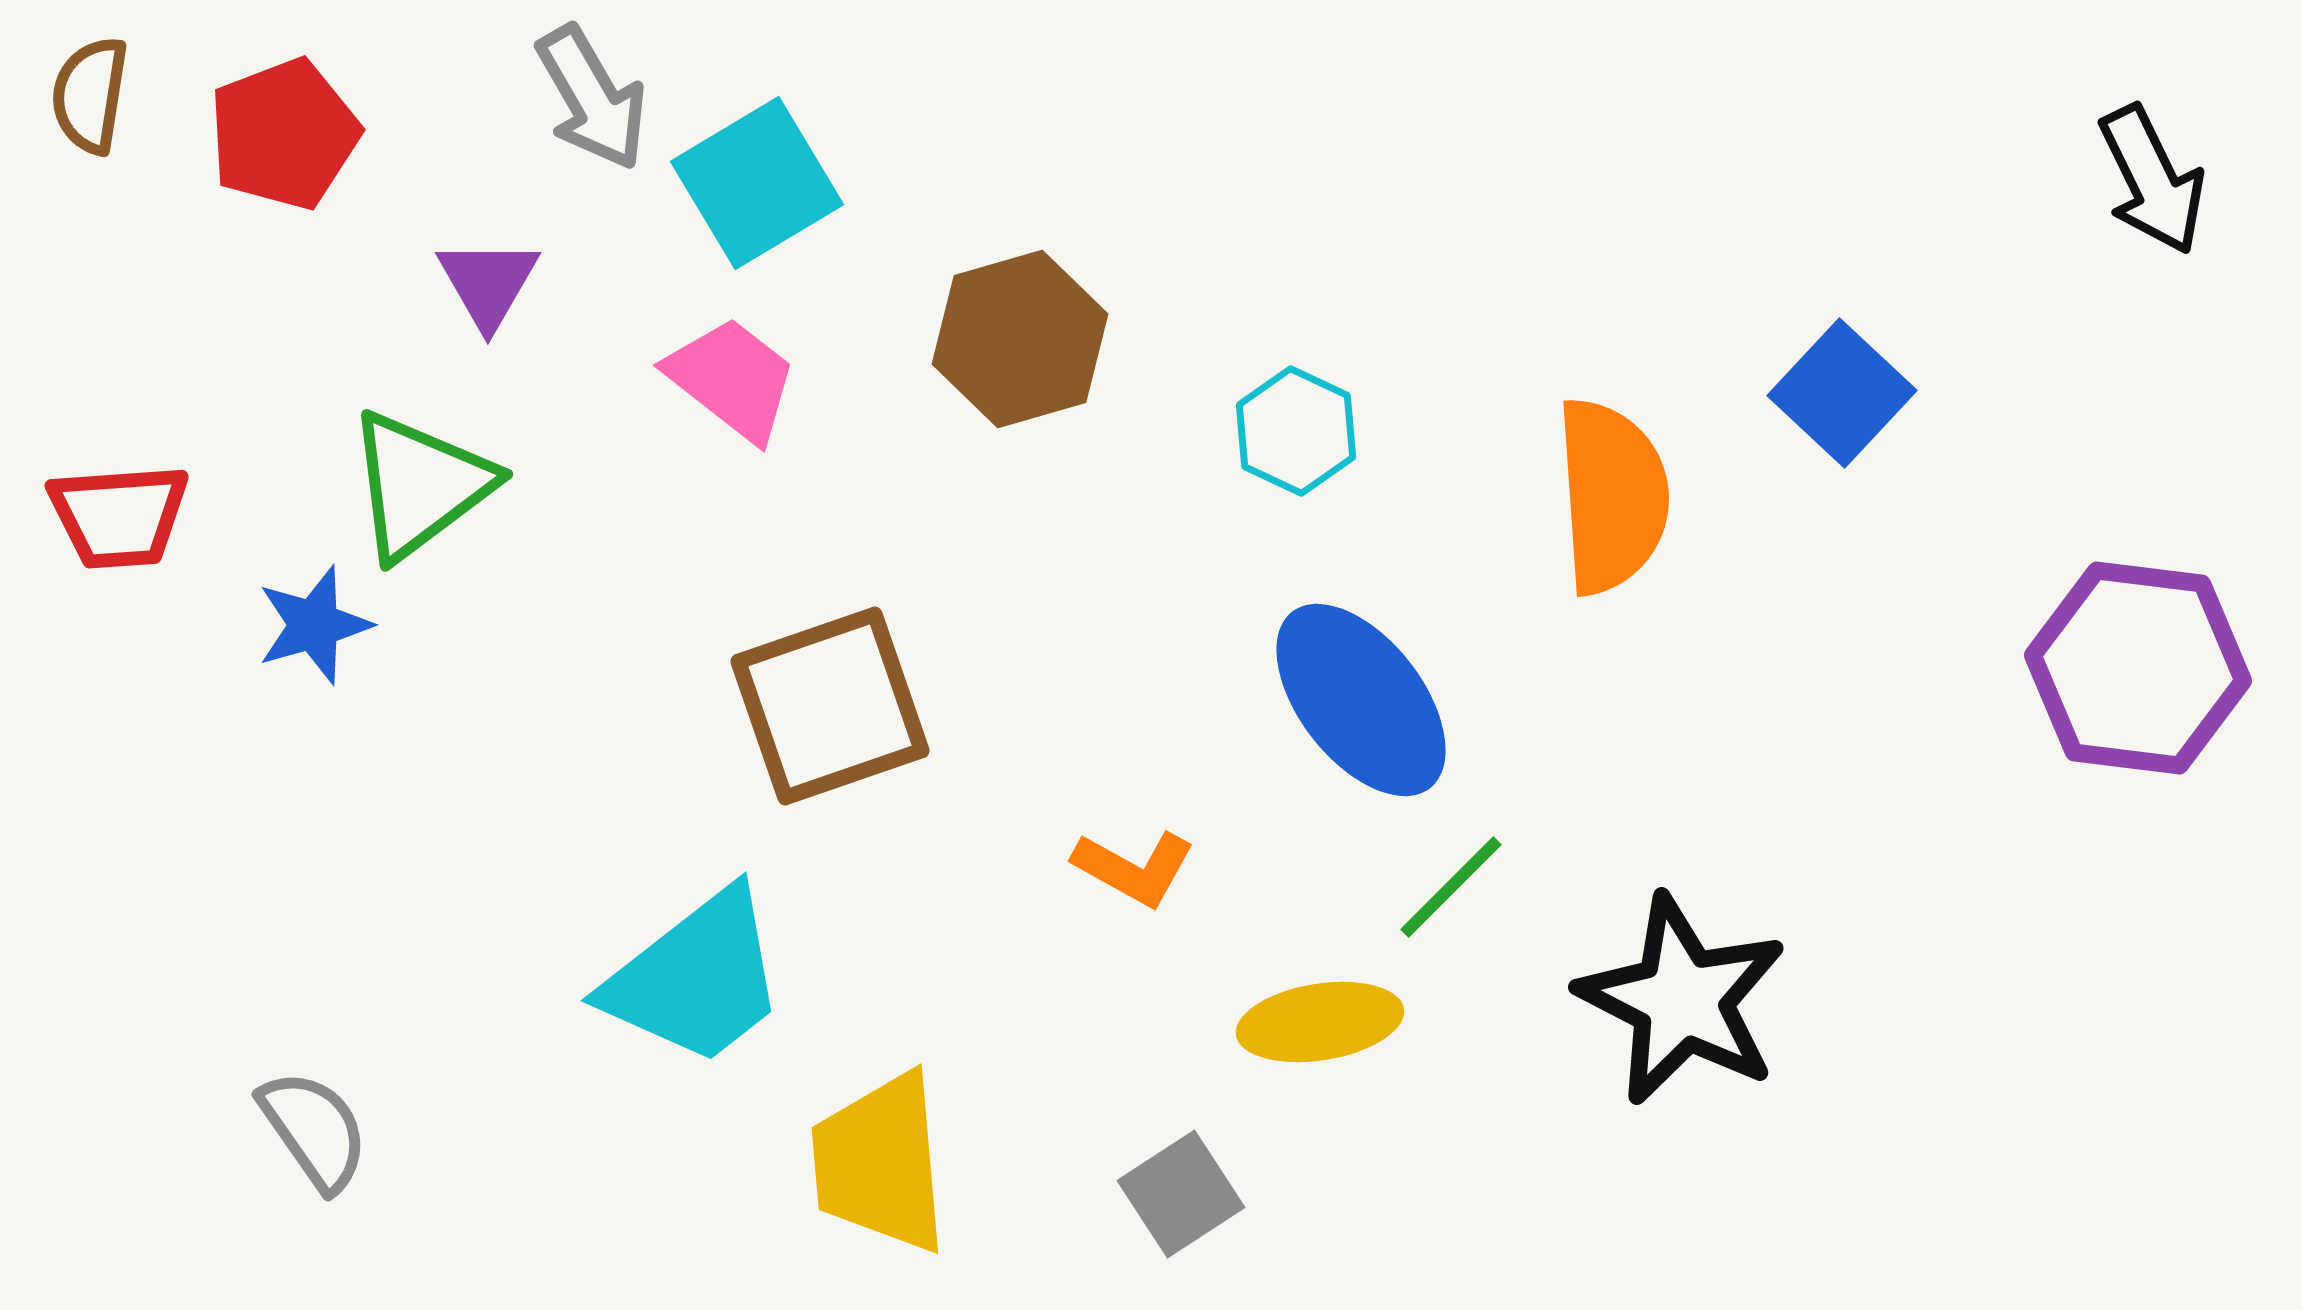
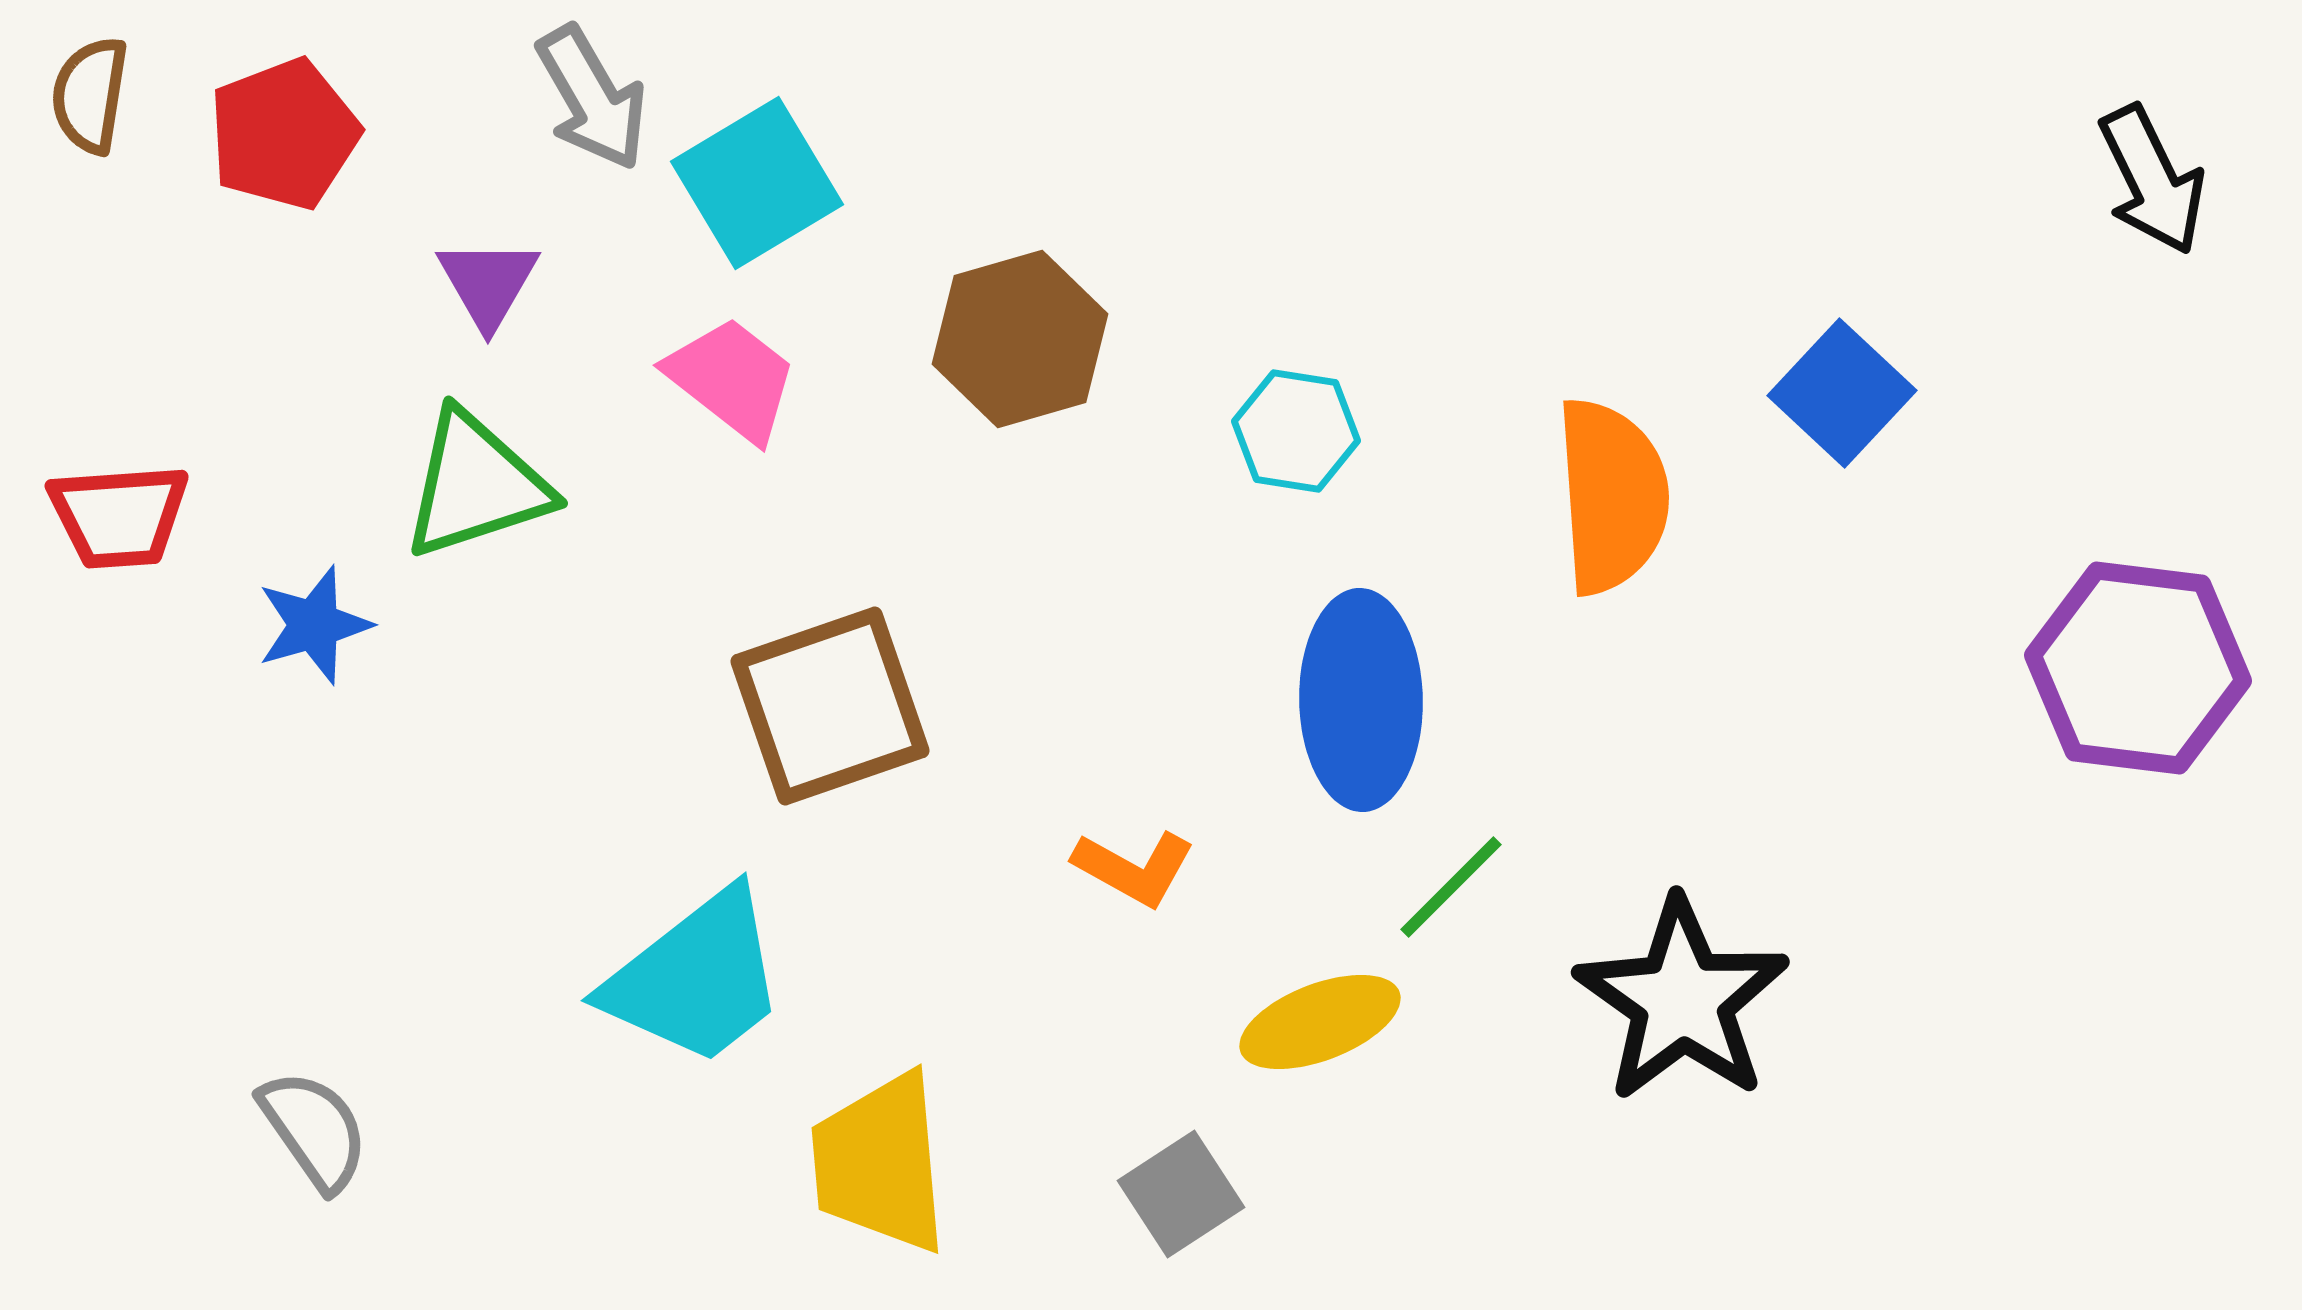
cyan hexagon: rotated 16 degrees counterclockwise
green triangle: moved 56 px right; rotated 19 degrees clockwise
blue ellipse: rotated 37 degrees clockwise
black star: rotated 8 degrees clockwise
yellow ellipse: rotated 12 degrees counterclockwise
